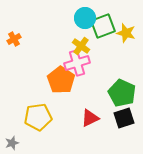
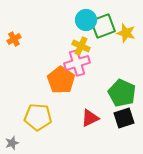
cyan circle: moved 1 px right, 2 px down
yellow cross: rotated 12 degrees counterclockwise
yellow pentagon: rotated 12 degrees clockwise
